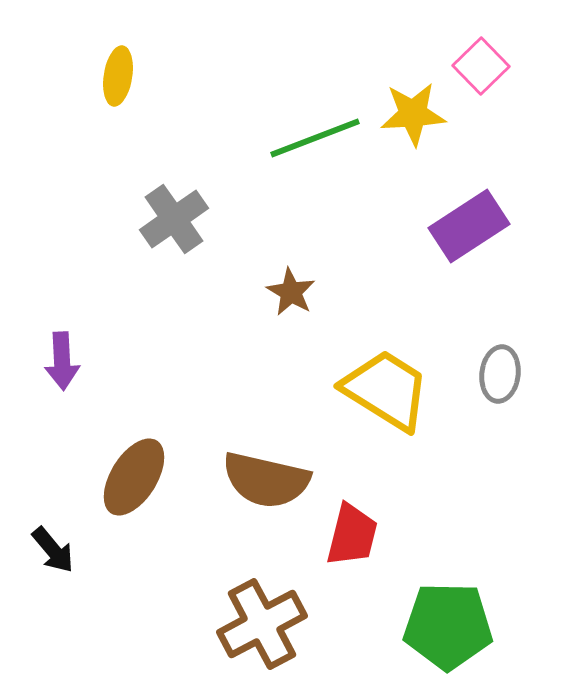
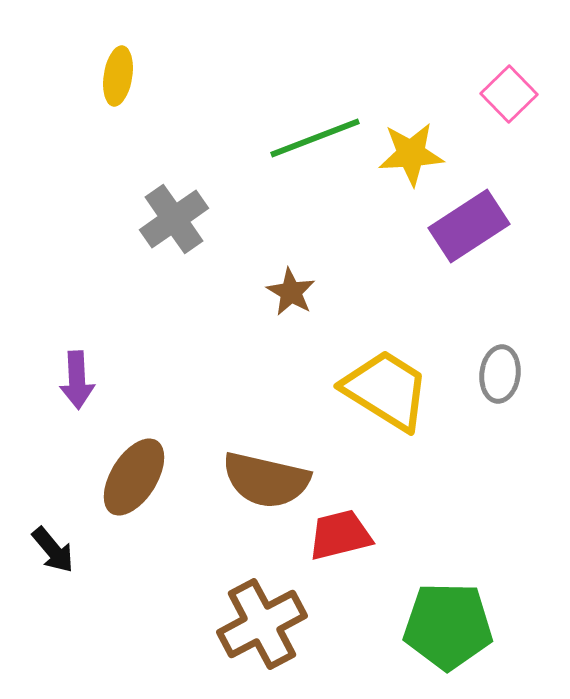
pink square: moved 28 px right, 28 px down
yellow star: moved 2 px left, 40 px down
purple arrow: moved 15 px right, 19 px down
red trapezoid: moved 12 px left; rotated 118 degrees counterclockwise
